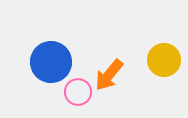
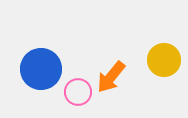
blue circle: moved 10 px left, 7 px down
orange arrow: moved 2 px right, 2 px down
